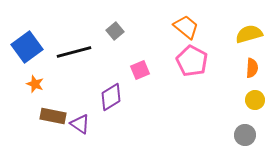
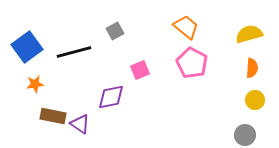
gray square: rotated 12 degrees clockwise
pink pentagon: moved 2 px down
orange star: rotated 30 degrees counterclockwise
purple diamond: rotated 20 degrees clockwise
